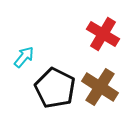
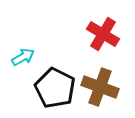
cyan arrow: moved 1 px left; rotated 20 degrees clockwise
brown cross: rotated 12 degrees counterclockwise
